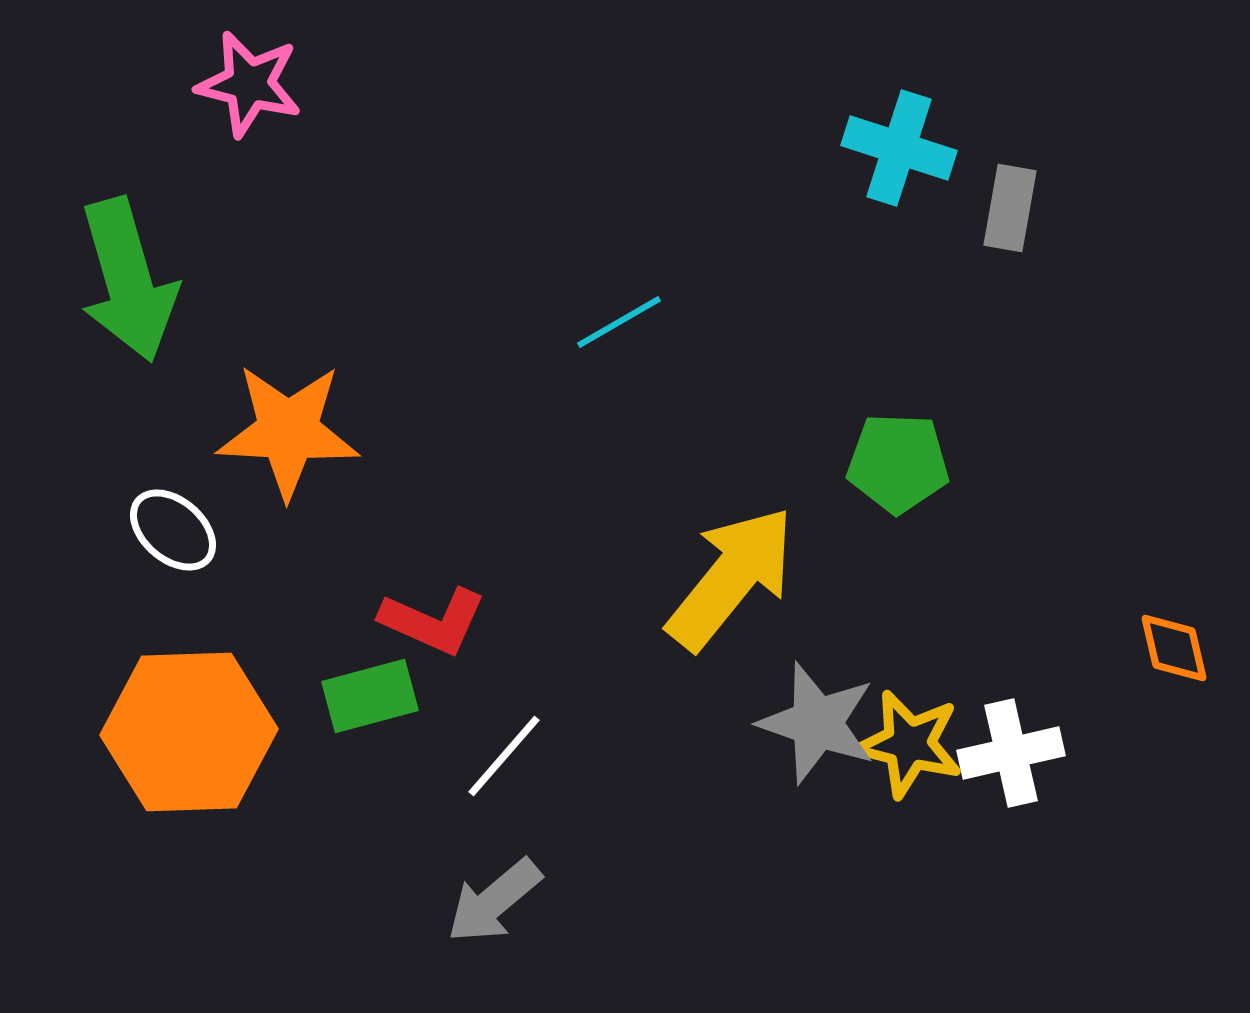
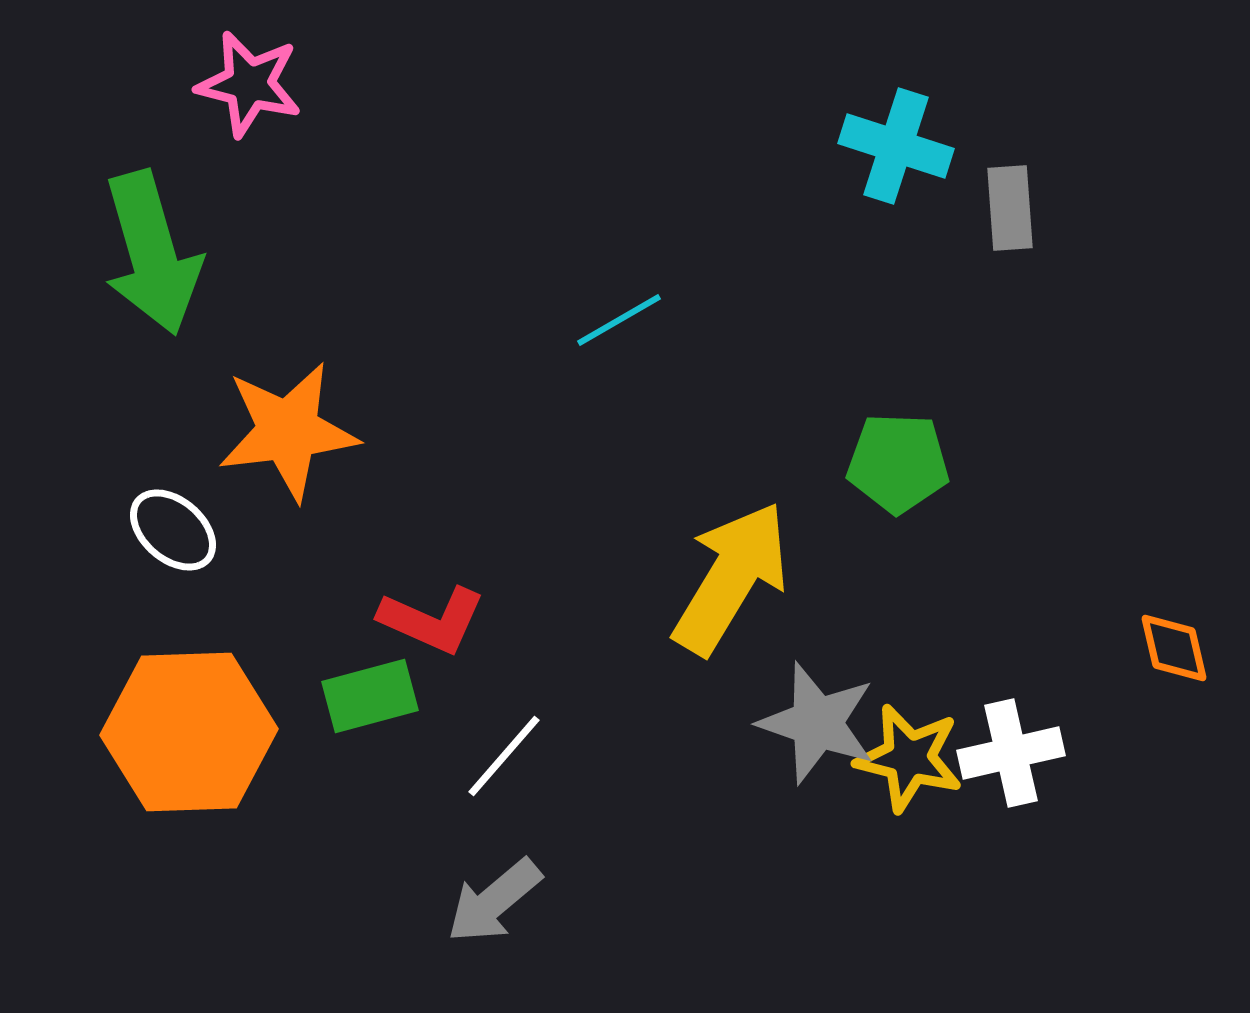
cyan cross: moved 3 px left, 2 px up
gray rectangle: rotated 14 degrees counterclockwise
green arrow: moved 24 px right, 27 px up
cyan line: moved 2 px up
orange star: rotated 10 degrees counterclockwise
yellow arrow: rotated 8 degrees counterclockwise
red L-shape: moved 1 px left, 1 px up
yellow star: moved 14 px down
